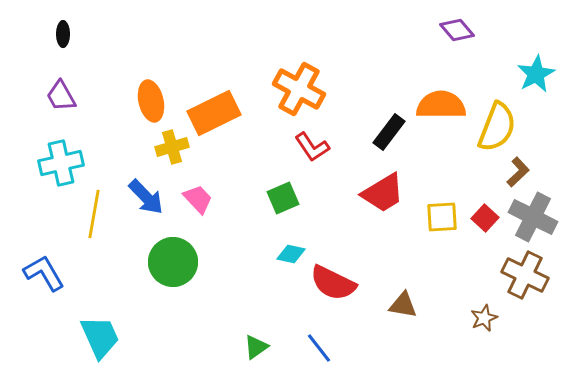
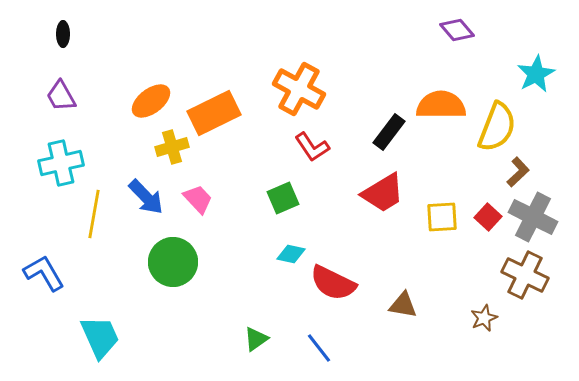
orange ellipse: rotated 66 degrees clockwise
red square: moved 3 px right, 1 px up
green triangle: moved 8 px up
